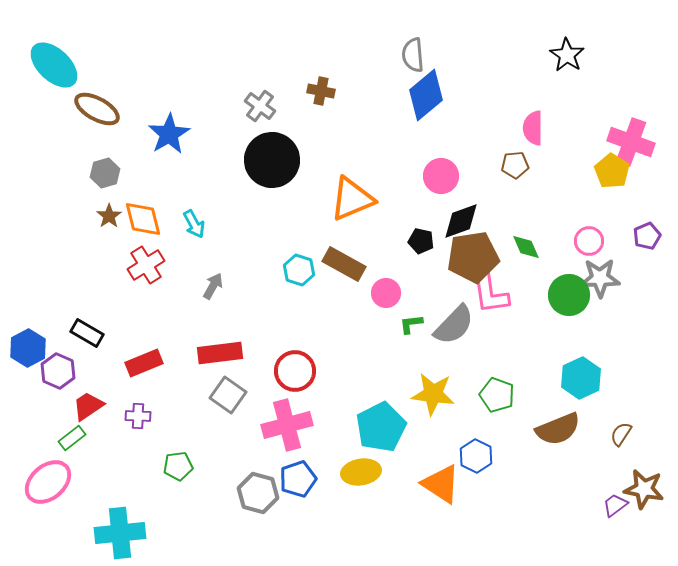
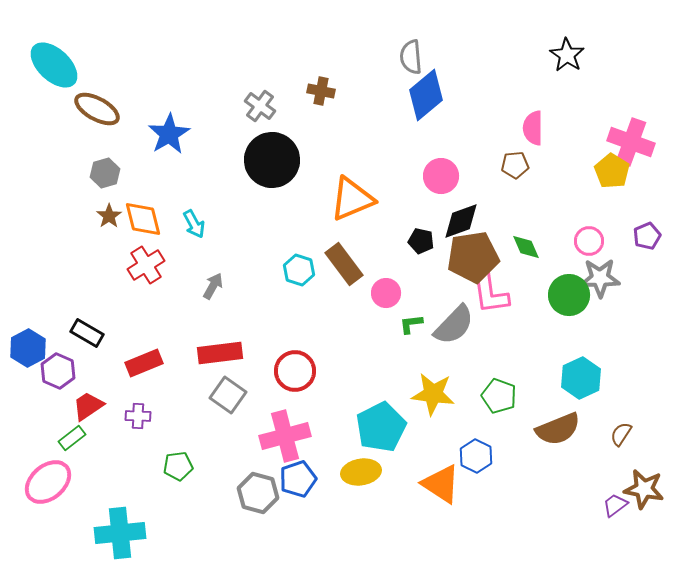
gray semicircle at (413, 55): moved 2 px left, 2 px down
brown rectangle at (344, 264): rotated 24 degrees clockwise
green pentagon at (497, 395): moved 2 px right, 1 px down
pink cross at (287, 425): moved 2 px left, 11 px down
